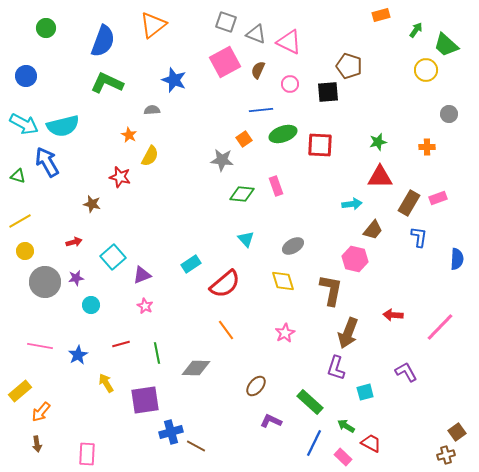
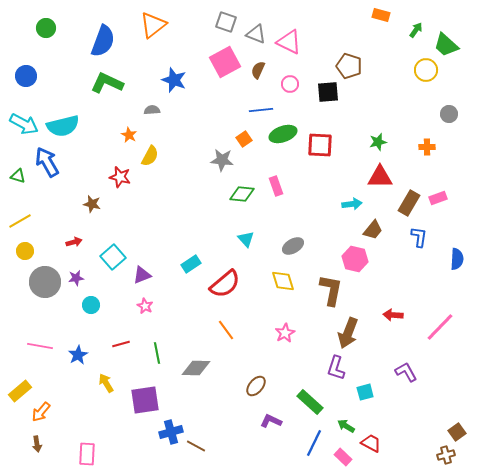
orange rectangle at (381, 15): rotated 30 degrees clockwise
